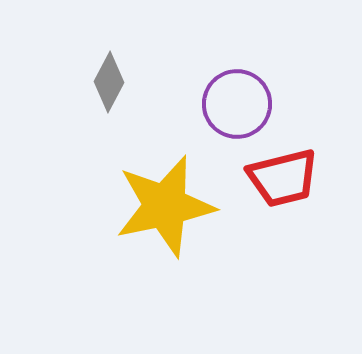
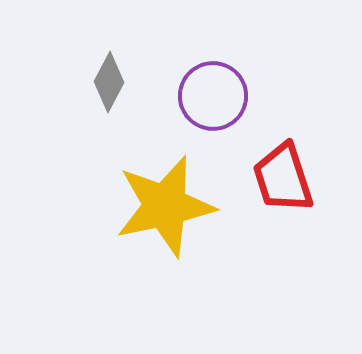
purple circle: moved 24 px left, 8 px up
red trapezoid: rotated 86 degrees clockwise
